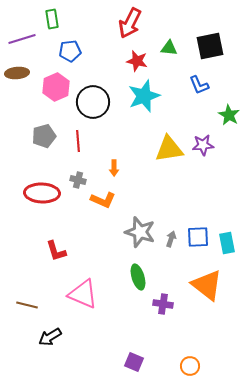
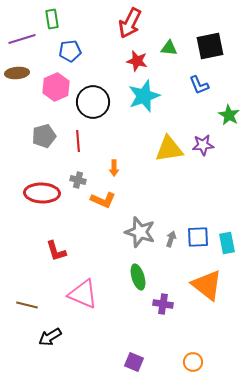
orange circle: moved 3 px right, 4 px up
